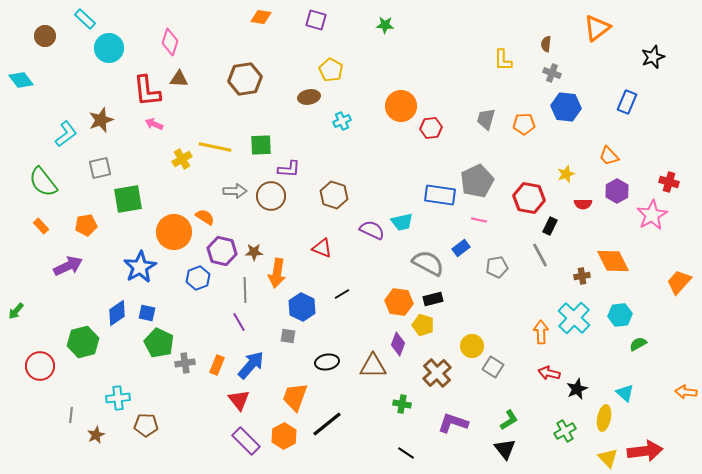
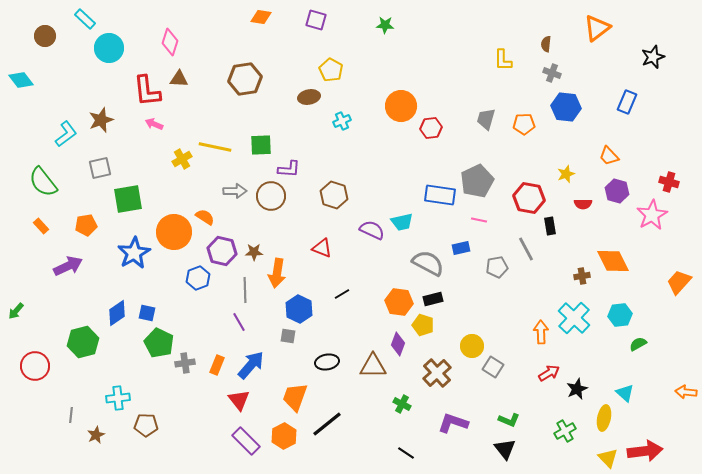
purple hexagon at (617, 191): rotated 15 degrees counterclockwise
black rectangle at (550, 226): rotated 36 degrees counterclockwise
blue rectangle at (461, 248): rotated 24 degrees clockwise
gray line at (540, 255): moved 14 px left, 6 px up
blue star at (140, 267): moved 6 px left, 14 px up
blue hexagon at (302, 307): moved 3 px left, 2 px down
red circle at (40, 366): moved 5 px left
red arrow at (549, 373): rotated 135 degrees clockwise
green cross at (402, 404): rotated 18 degrees clockwise
green L-shape at (509, 420): rotated 55 degrees clockwise
